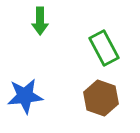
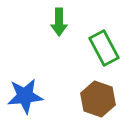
green arrow: moved 19 px right, 1 px down
brown hexagon: moved 3 px left, 1 px down
